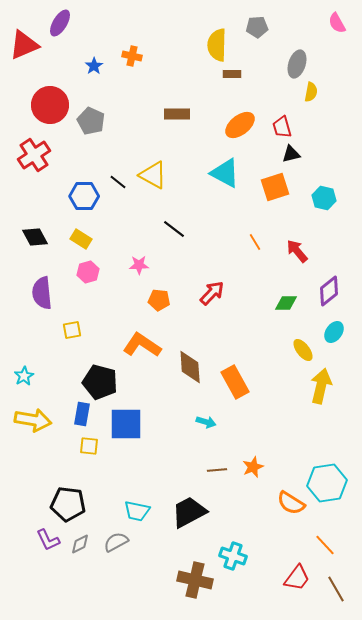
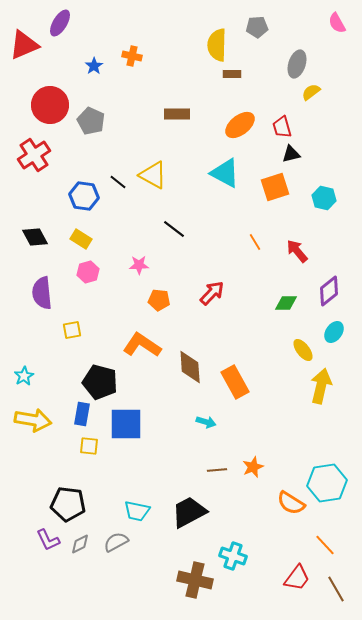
yellow semicircle at (311, 92): rotated 138 degrees counterclockwise
blue hexagon at (84, 196): rotated 8 degrees clockwise
